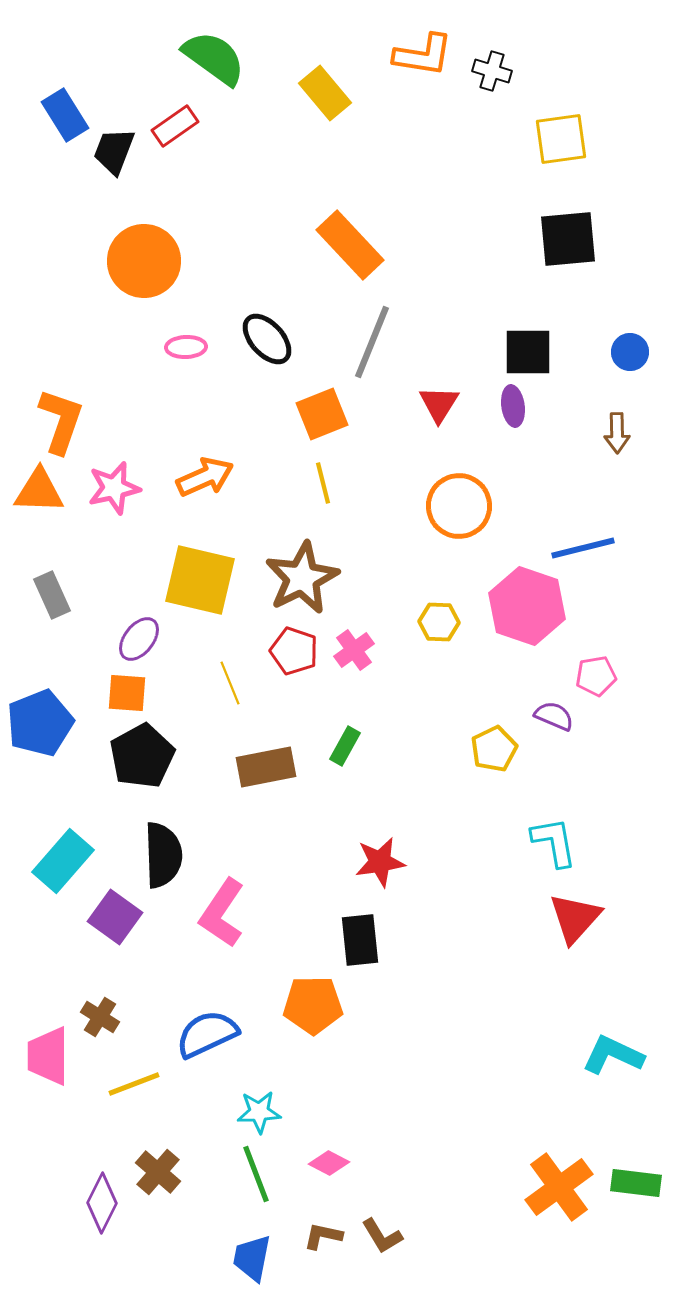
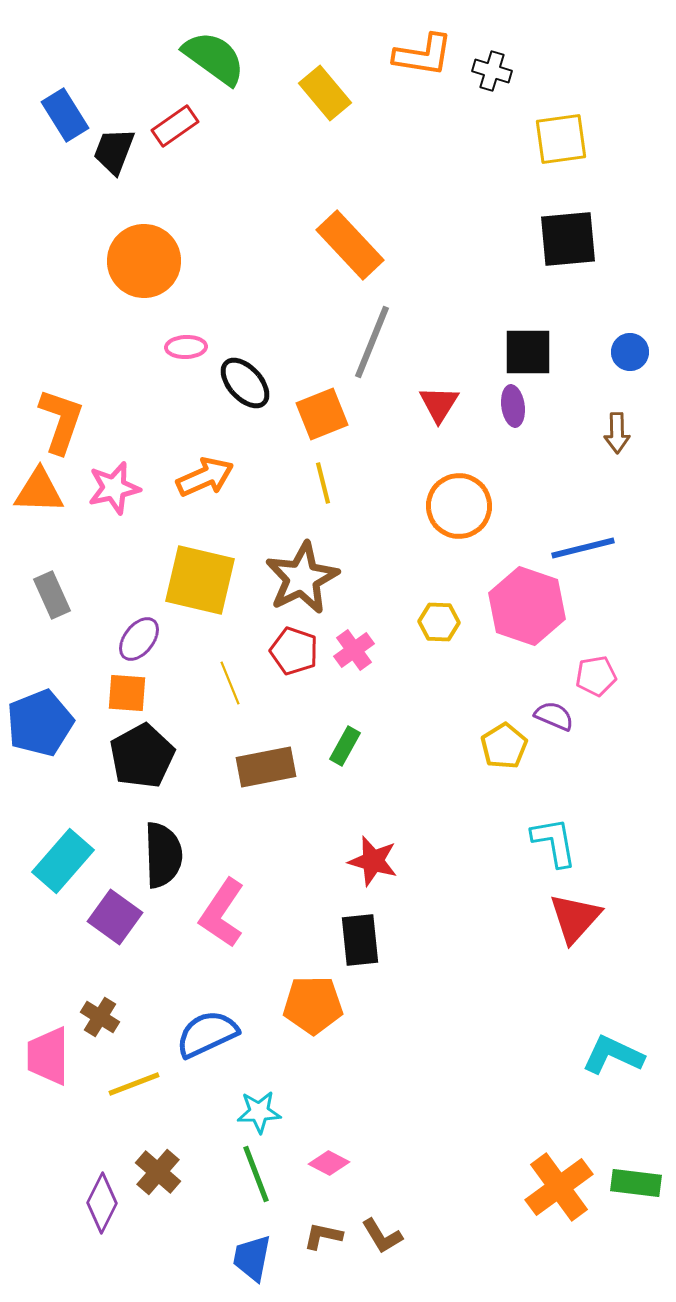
black ellipse at (267, 339): moved 22 px left, 44 px down
yellow pentagon at (494, 749): moved 10 px right, 3 px up; rotated 6 degrees counterclockwise
red star at (380, 862): moved 7 px left, 1 px up; rotated 24 degrees clockwise
